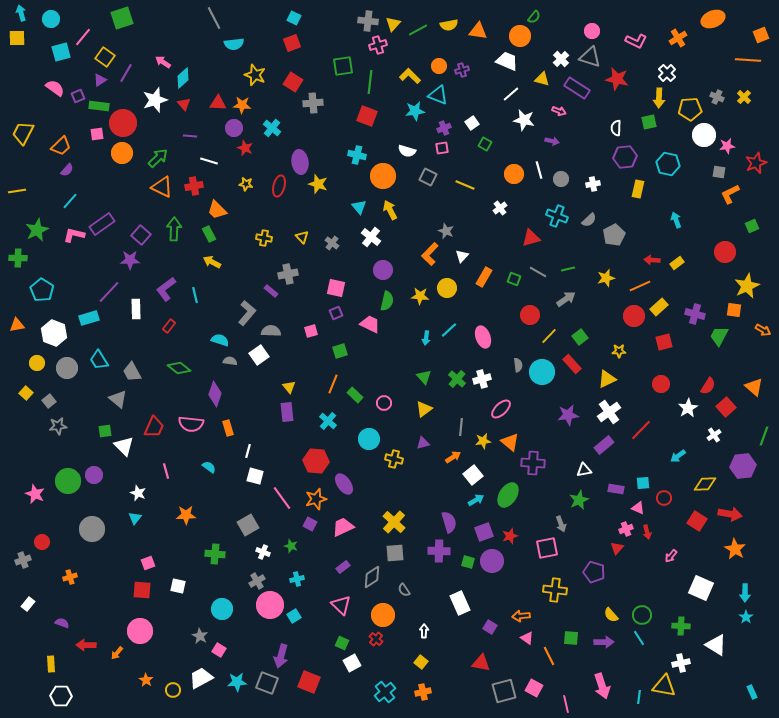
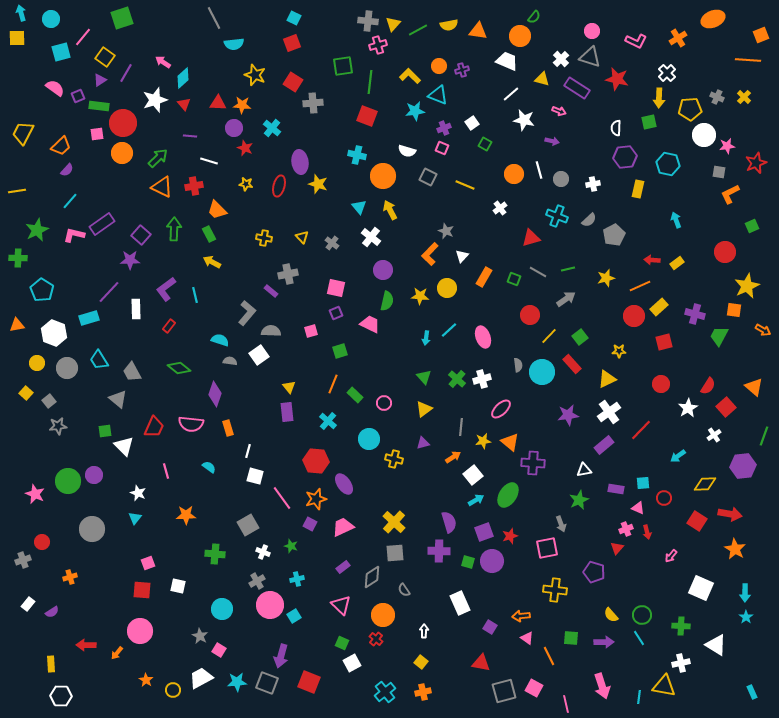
pink square at (442, 148): rotated 32 degrees clockwise
purple semicircle at (62, 623): moved 10 px left, 11 px up; rotated 128 degrees clockwise
